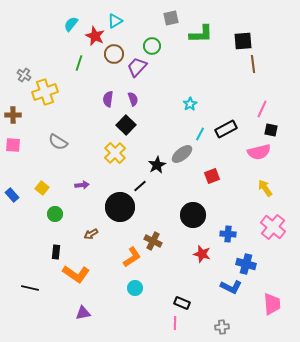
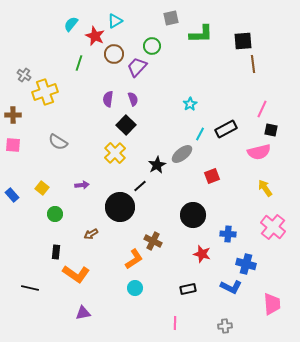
orange L-shape at (132, 257): moved 2 px right, 2 px down
black rectangle at (182, 303): moved 6 px right, 14 px up; rotated 35 degrees counterclockwise
gray cross at (222, 327): moved 3 px right, 1 px up
